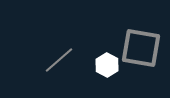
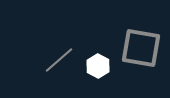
white hexagon: moved 9 px left, 1 px down
